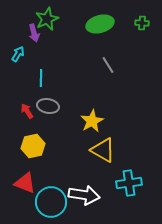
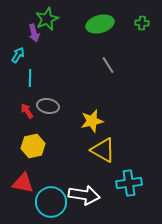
cyan arrow: moved 1 px down
cyan line: moved 11 px left
yellow star: rotated 15 degrees clockwise
red triangle: moved 2 px left; rotated 10 degrees counterclockwise
